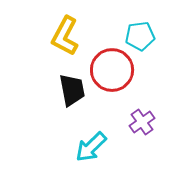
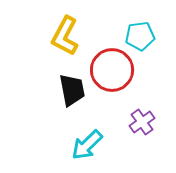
cyan arrow: moved 4 px left, 2 px up
